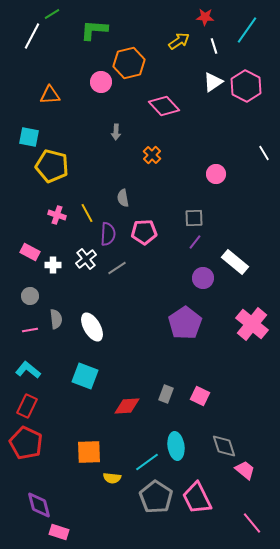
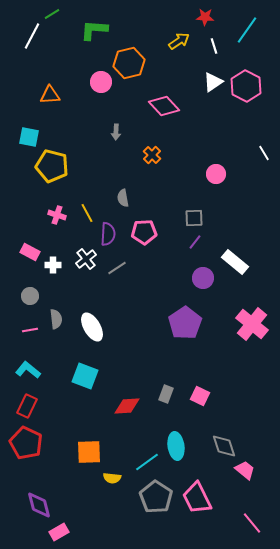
pink rectangle at (59, 532): rotated 48 degrees counterclockwise
